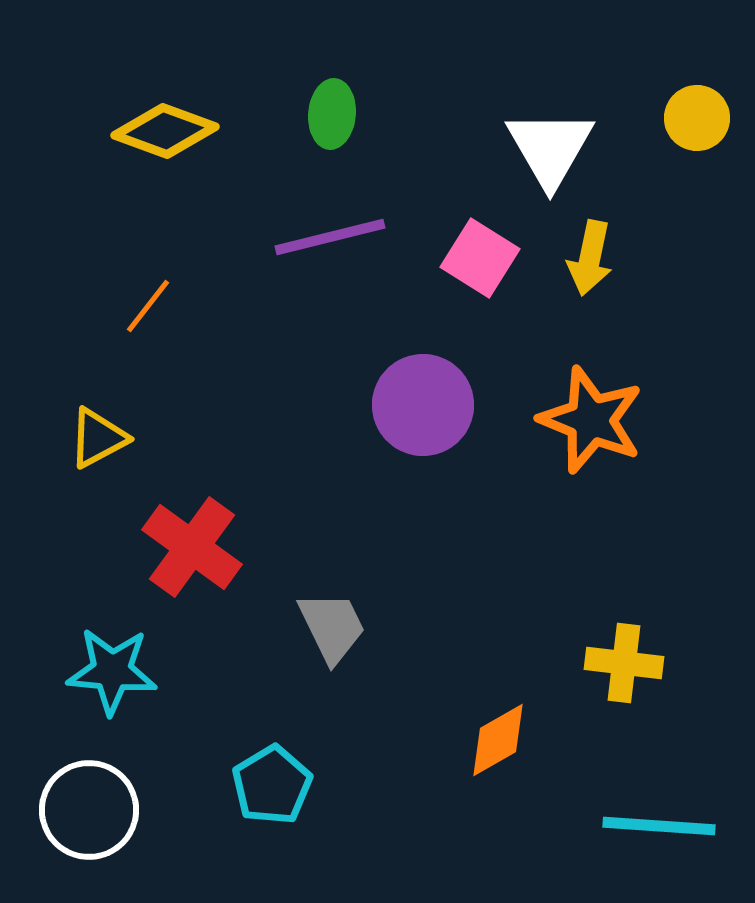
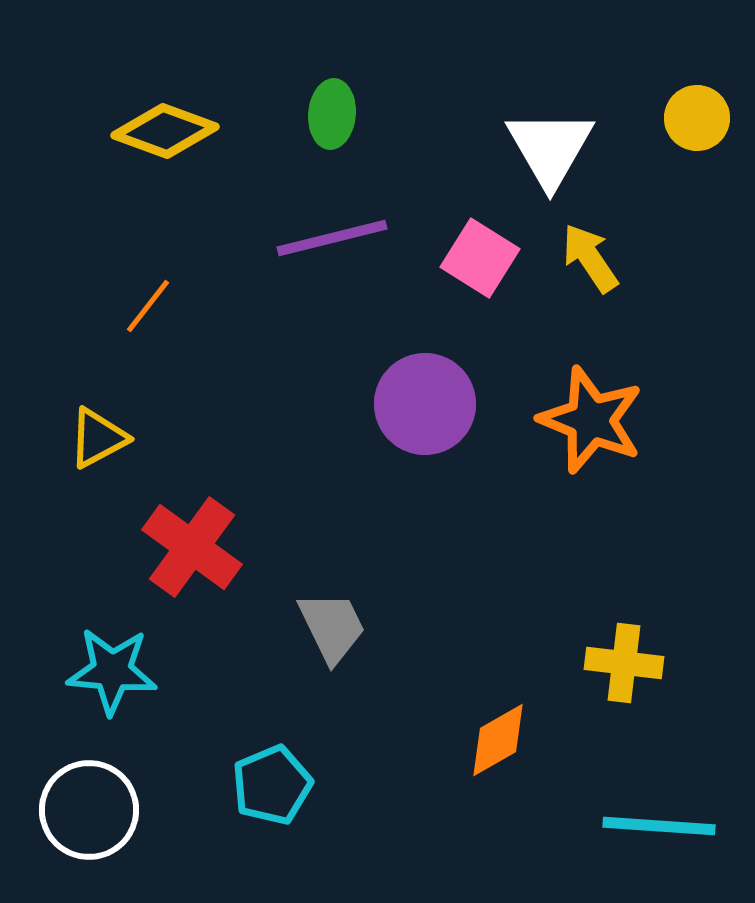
purple line: moved 2 px right, 1 px down
yellow arrow: rotated 134 degrees clockwise
purple circle: moved 2 px right, 1 px up
cyan pentagon: rotated 8 degrees clockwise
